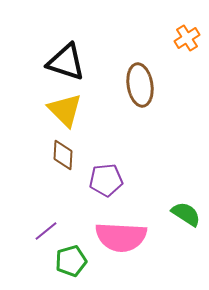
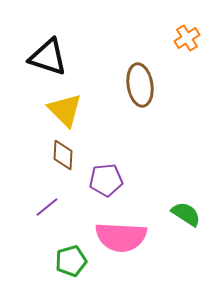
black triangle: moved 18 px left, 5 px up
purple line: moved 1 px right, 24 px up
